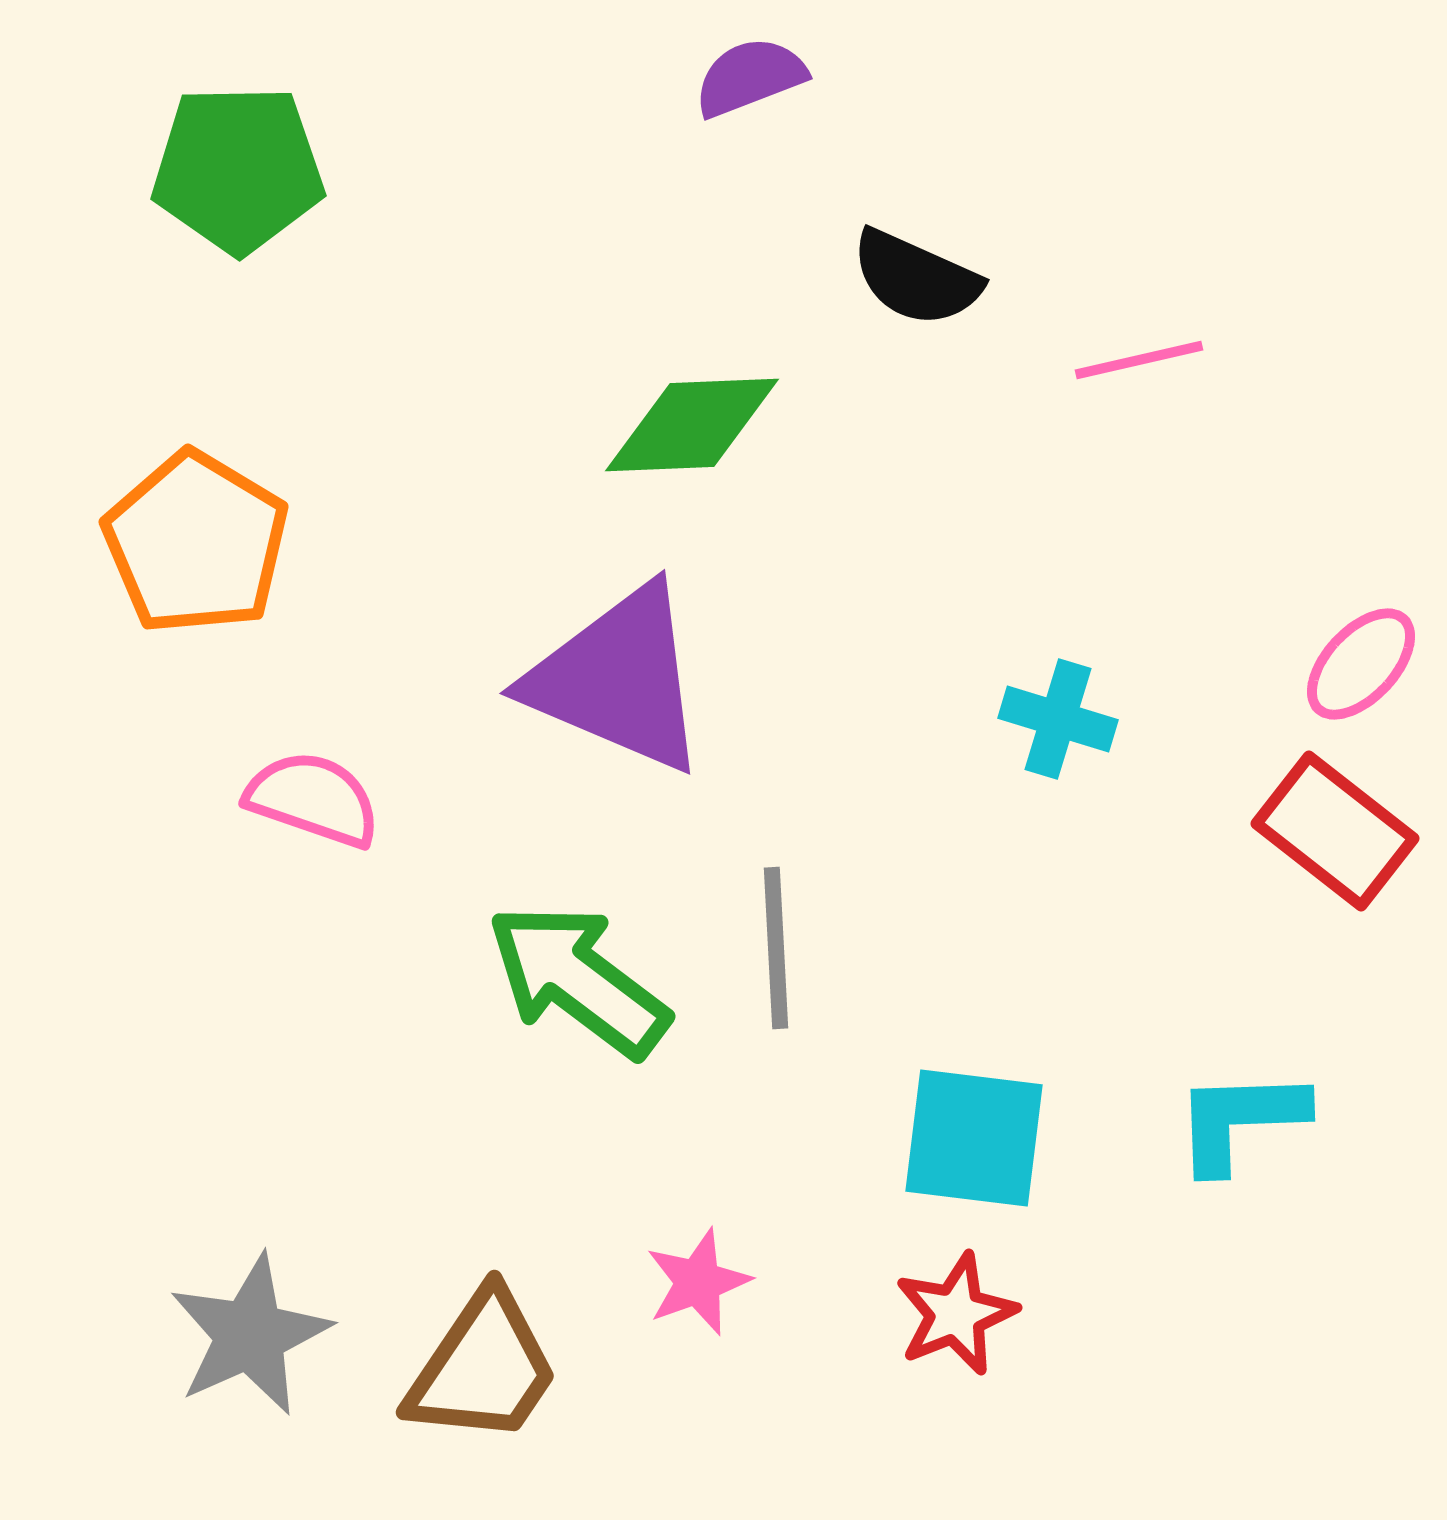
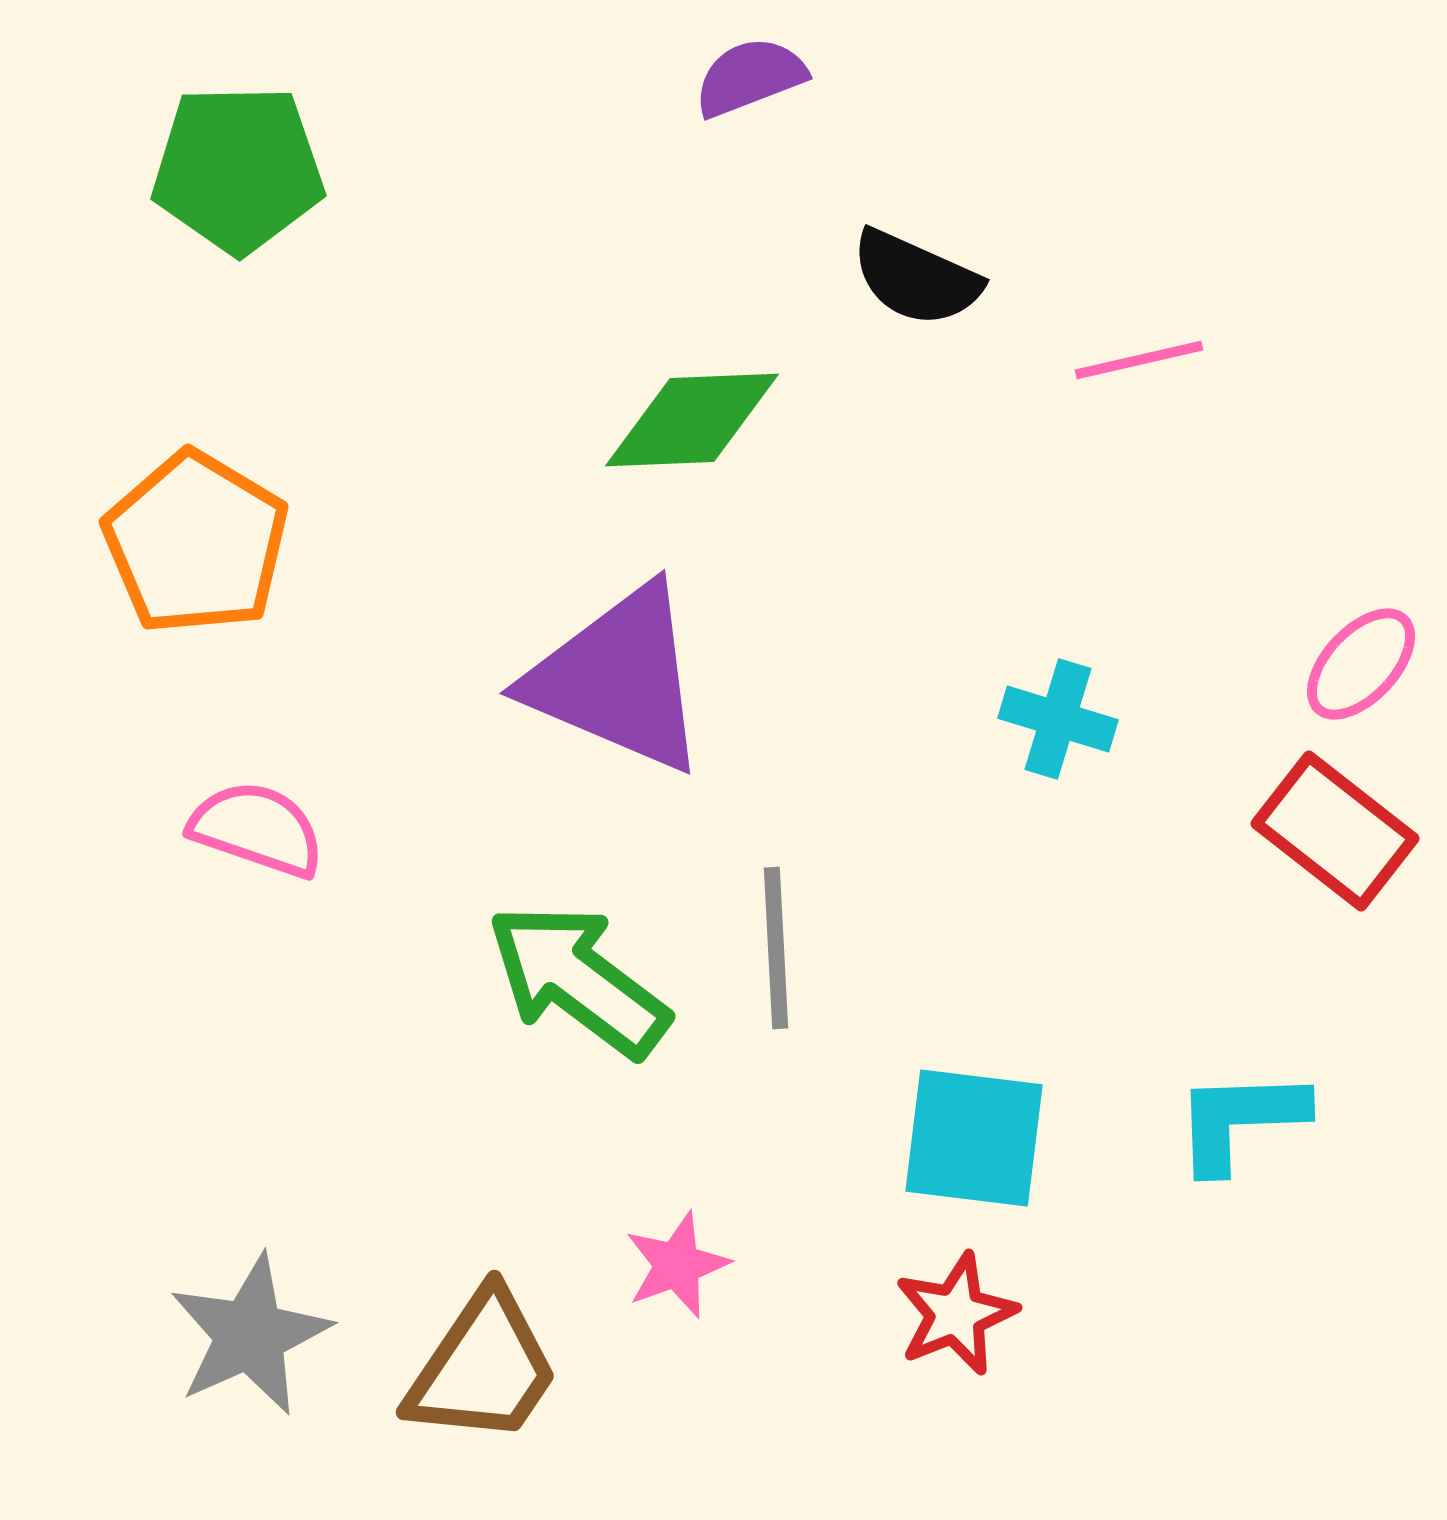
green diamond: moved 5 px up
pink semicircle: moved 56 px left, 30 px down
pink star: moved 21 px left, 17 px up
